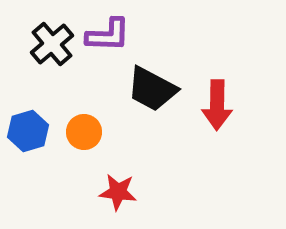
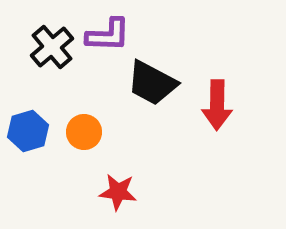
black cross: moved 3 px down
black trapezoid: moved 6 px up
